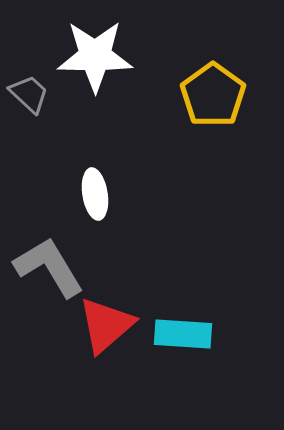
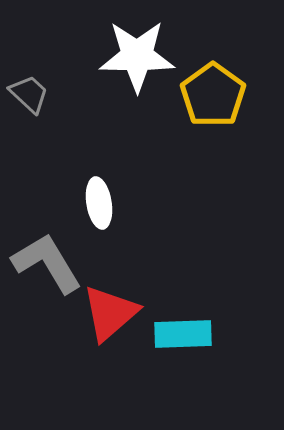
white star: moved 42 px right
white ellipse: moved 4 px right, 9 px down
gray L-shape: moved 2 px left, 4 px up
red triangle: moved 4 px right, 12 px up
cyan rectangle: rotated 6 degrees counterclockwise
